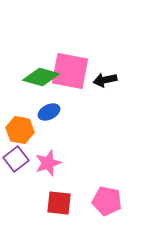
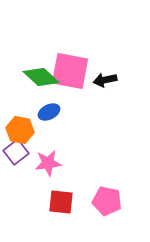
green diamond: rotated 27 degrees clockwise
purple square: moved 7 px up
pink star: rotated 12 degrees clockwise
red square: moved 2 px right, 1 px up
